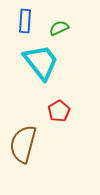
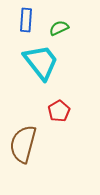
blue rectangle: moved 1 px right, 1 px up
